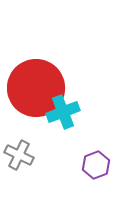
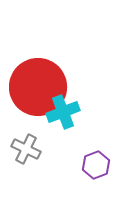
red circle: moved 2 px right, 1 px up
gray cross: moved 7 px right, 6 px up
